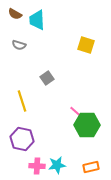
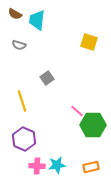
cyan trapezoid: rotated 10 degrees clockwise
yellow square: moved 3 px right, 3 px up
pink line: moved 1 px right, 1 px up
green hexagon: moved 6 px right
purple hexagon: moved 2 px right; rotated 10 degrees clockwise
